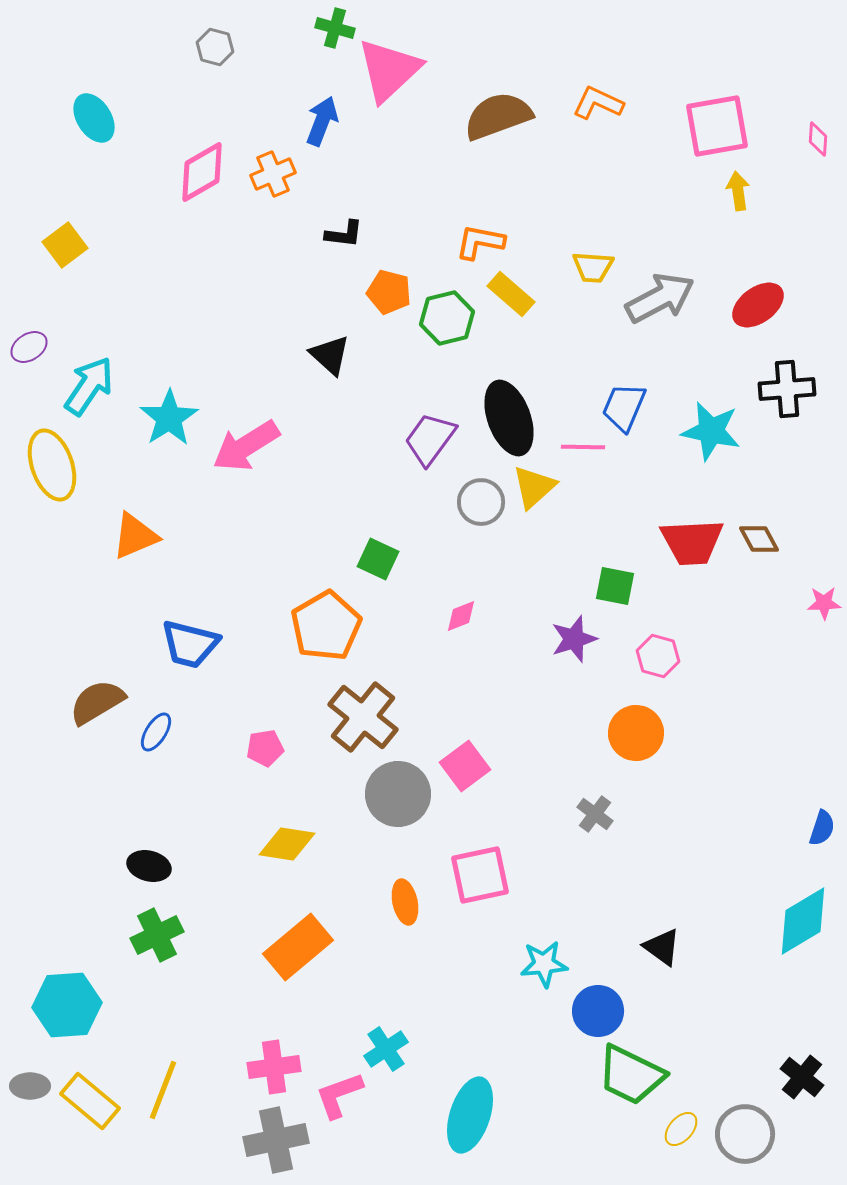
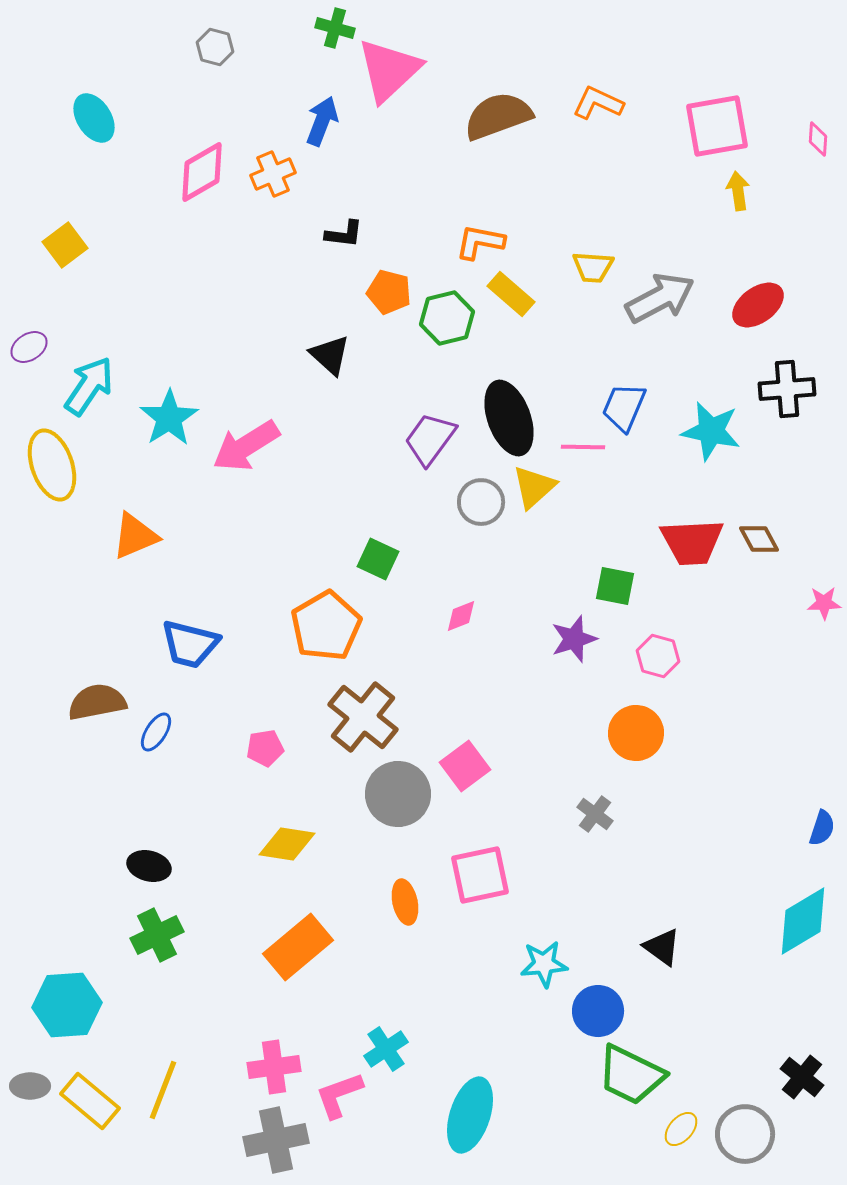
brown semicircle at (97, 702): rotated 20 degrees clockwise
